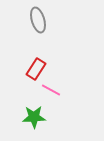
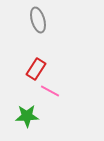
pink line: moved 1 px left, 1 px down
green star: moved 7 px left, 1 px up
